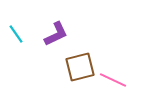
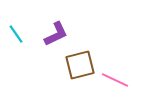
brown square: moved 2 px up
pink line: moved 2 px right
